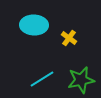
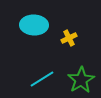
yellow cross: rotated 28 degrees clockwise
green star: rotated 20 degrees counterclockwise
